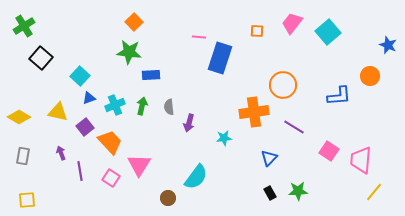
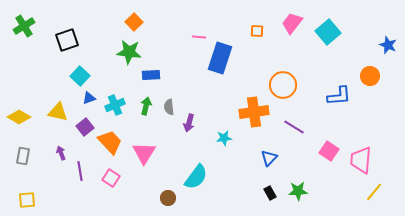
black square at (41, 58): moved 26 px right, 18 px up; rotated 30 degrees clockwise
green arrow at (142, 106): moved 4 px right
pink triangle at (139, 165): moved 5 px right, 12 px up
